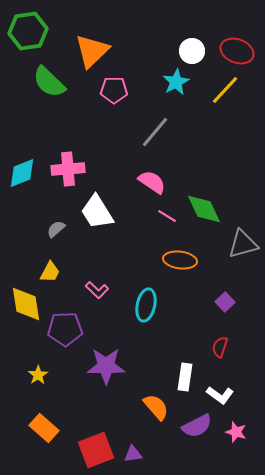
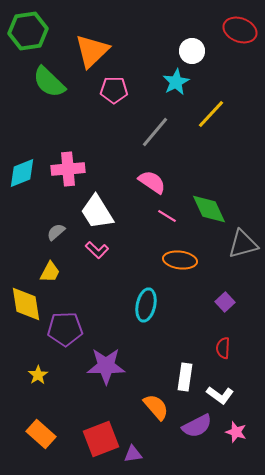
red ellipse: moved 3 px right, 21 px up
yellow line: moved 14 px left, 24 px down
green diamond: moved 5 px right
gray semicircle: moved 3 px down
pink L-shape: moved 40 px up
red semicircle: moved 3 px right, 1 px down; rotated 15 degrees counterclockwise
orange rectangle: moved 3 px left, 6 px down
red square: moved 5 px right, 11 px up
